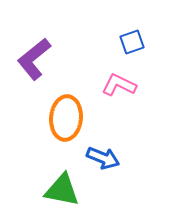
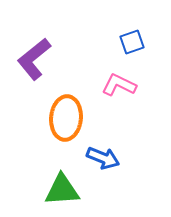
green triangle: rotated 15 degrees counterclockwise
